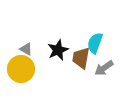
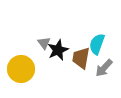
cyan semicircle: moved 2 px right, 1 px down
gray triangle: moved 18 px right, 6 px up; rotated 24 degrees clockwise
gray arrow: rotated 12 degrees counterclockwise
